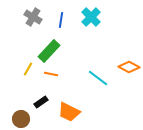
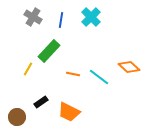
orange diamond: rotated 15 degrees clockwise
orange line: moved 22 px right
cyan line: moved 1 px right, 1 px up
brown circle: moved 4 px left, 2 px up
